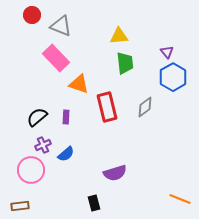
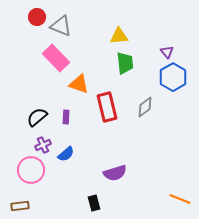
red circle: moved 5 px right, 2 px down
